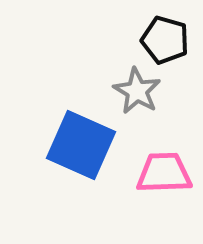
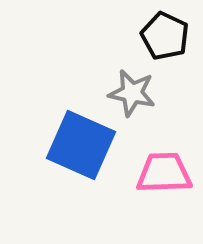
black pentagon: moved 4 px up; rotated 9 degrees clockwise
gray star: moved 5 px left, 2 px down; rotated 18 degrees counterclockwise
